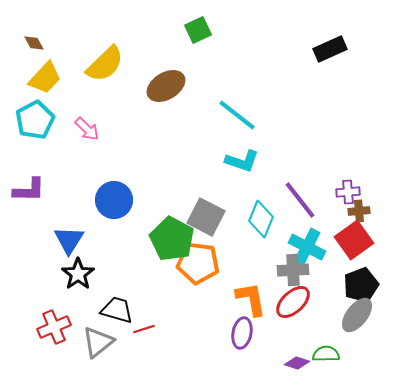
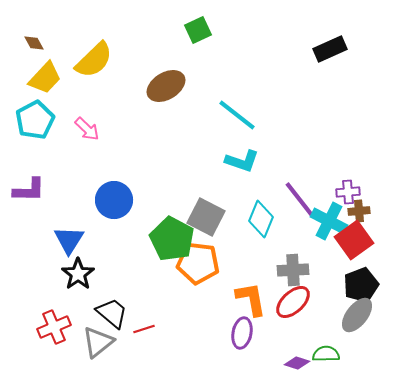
yellow semicircle: moved 11 px left, 4 px up
cyan cross: moved 22 px right, 26 px up
black trapezoid: moved 5 px left, 3 px down; rotated 24 degrees clockwise
